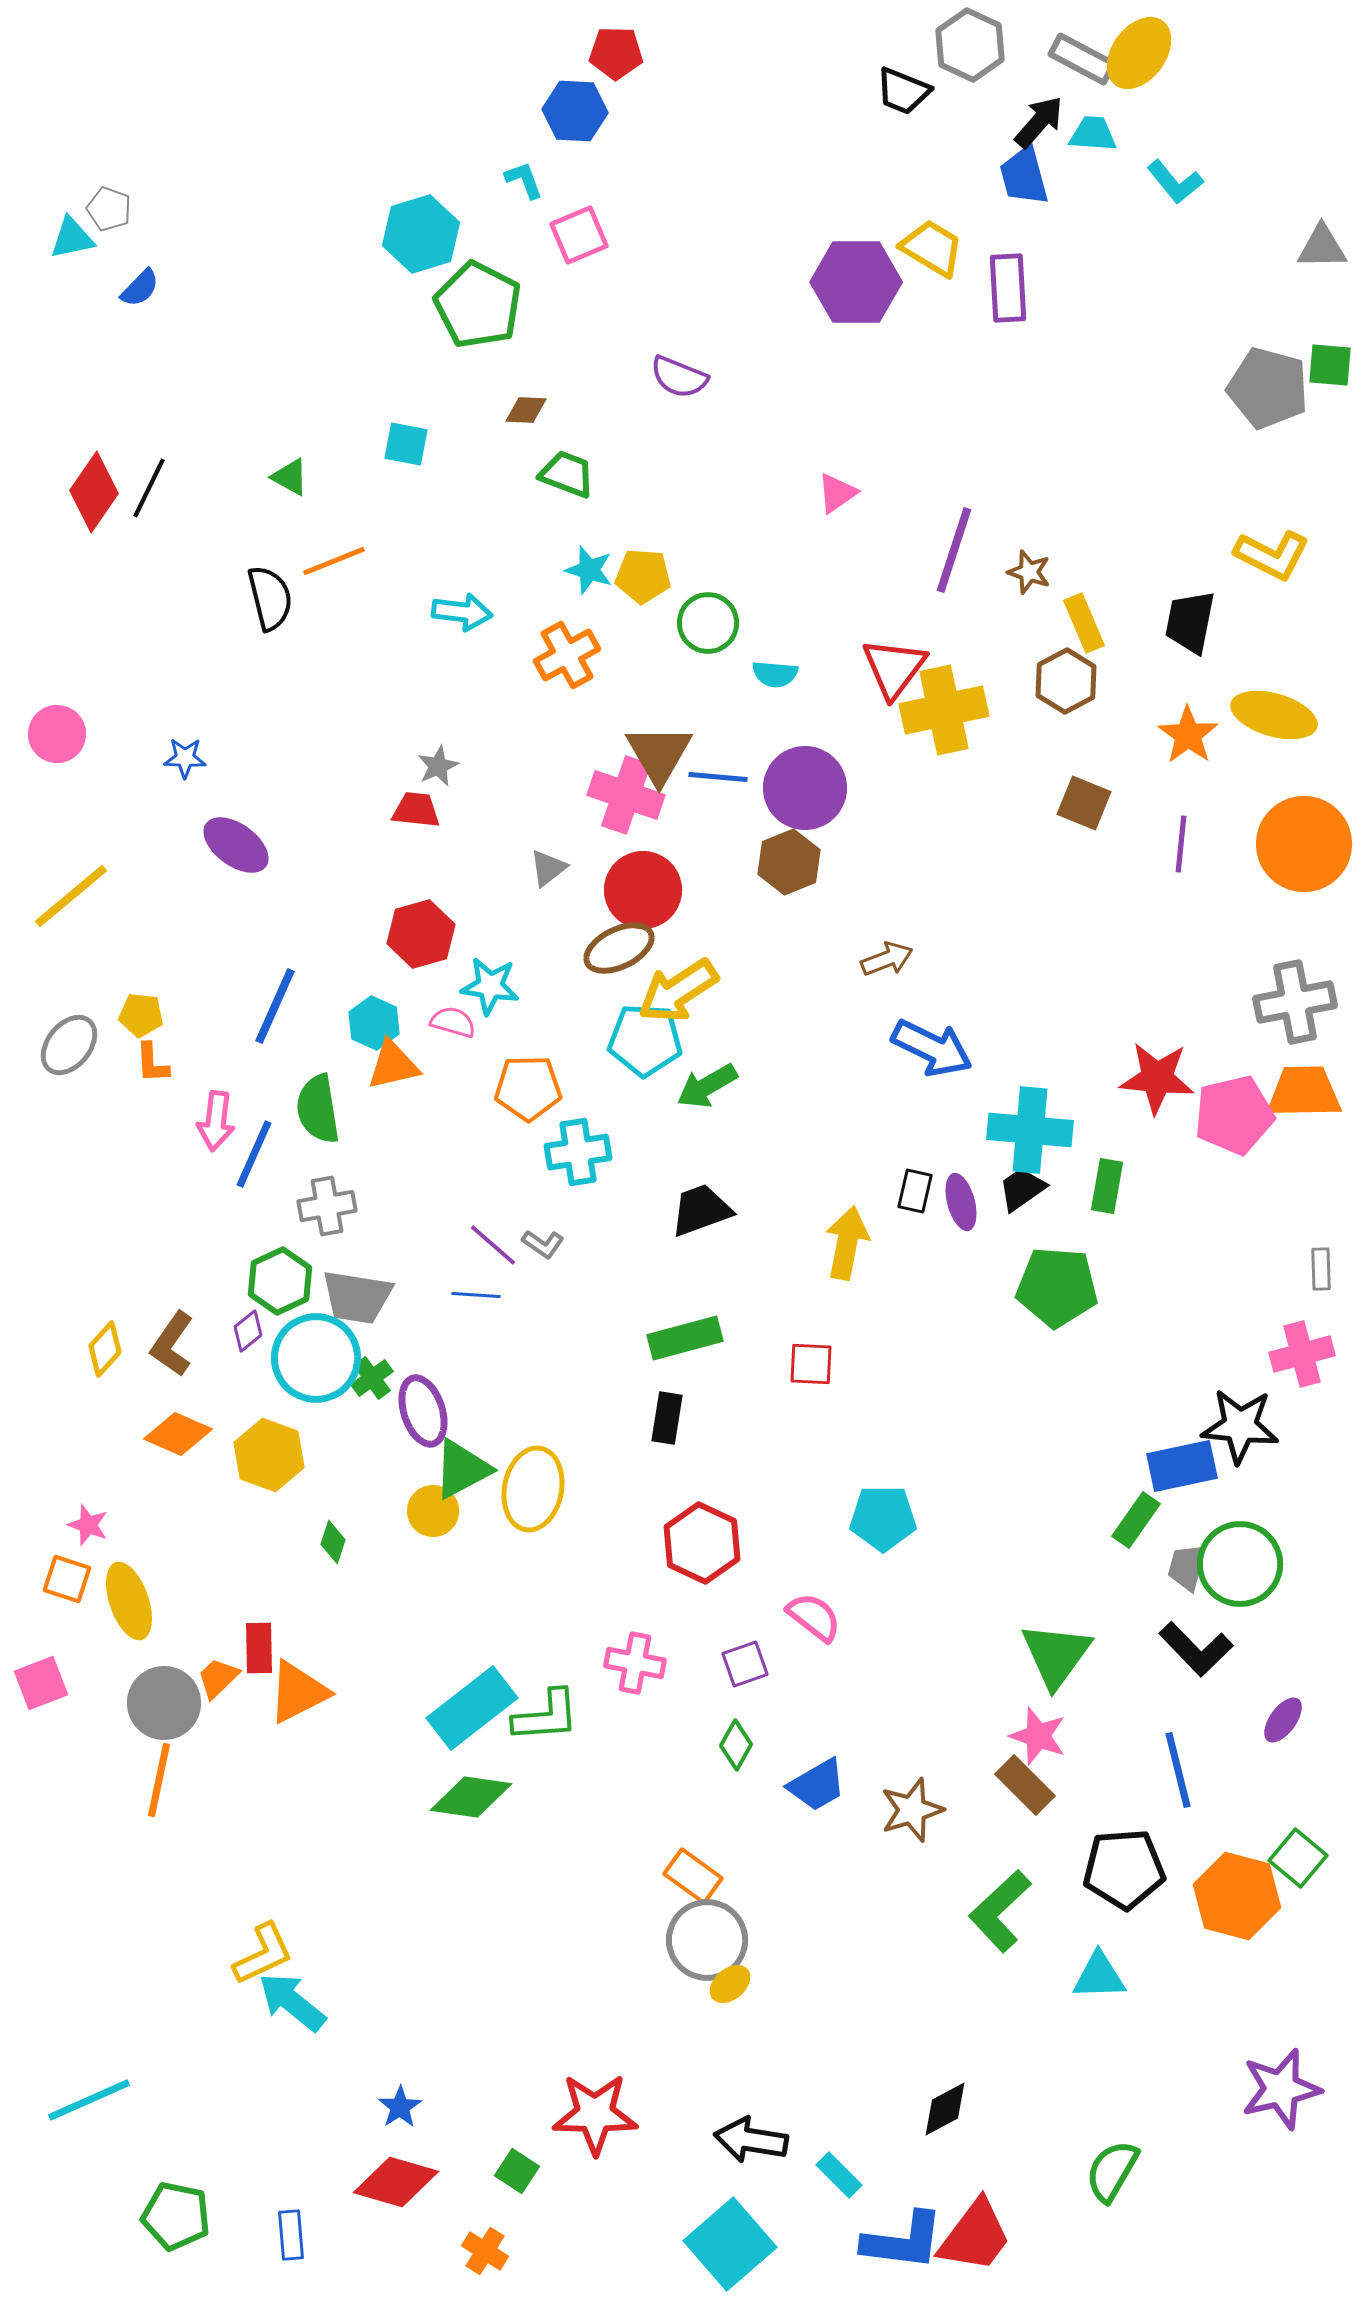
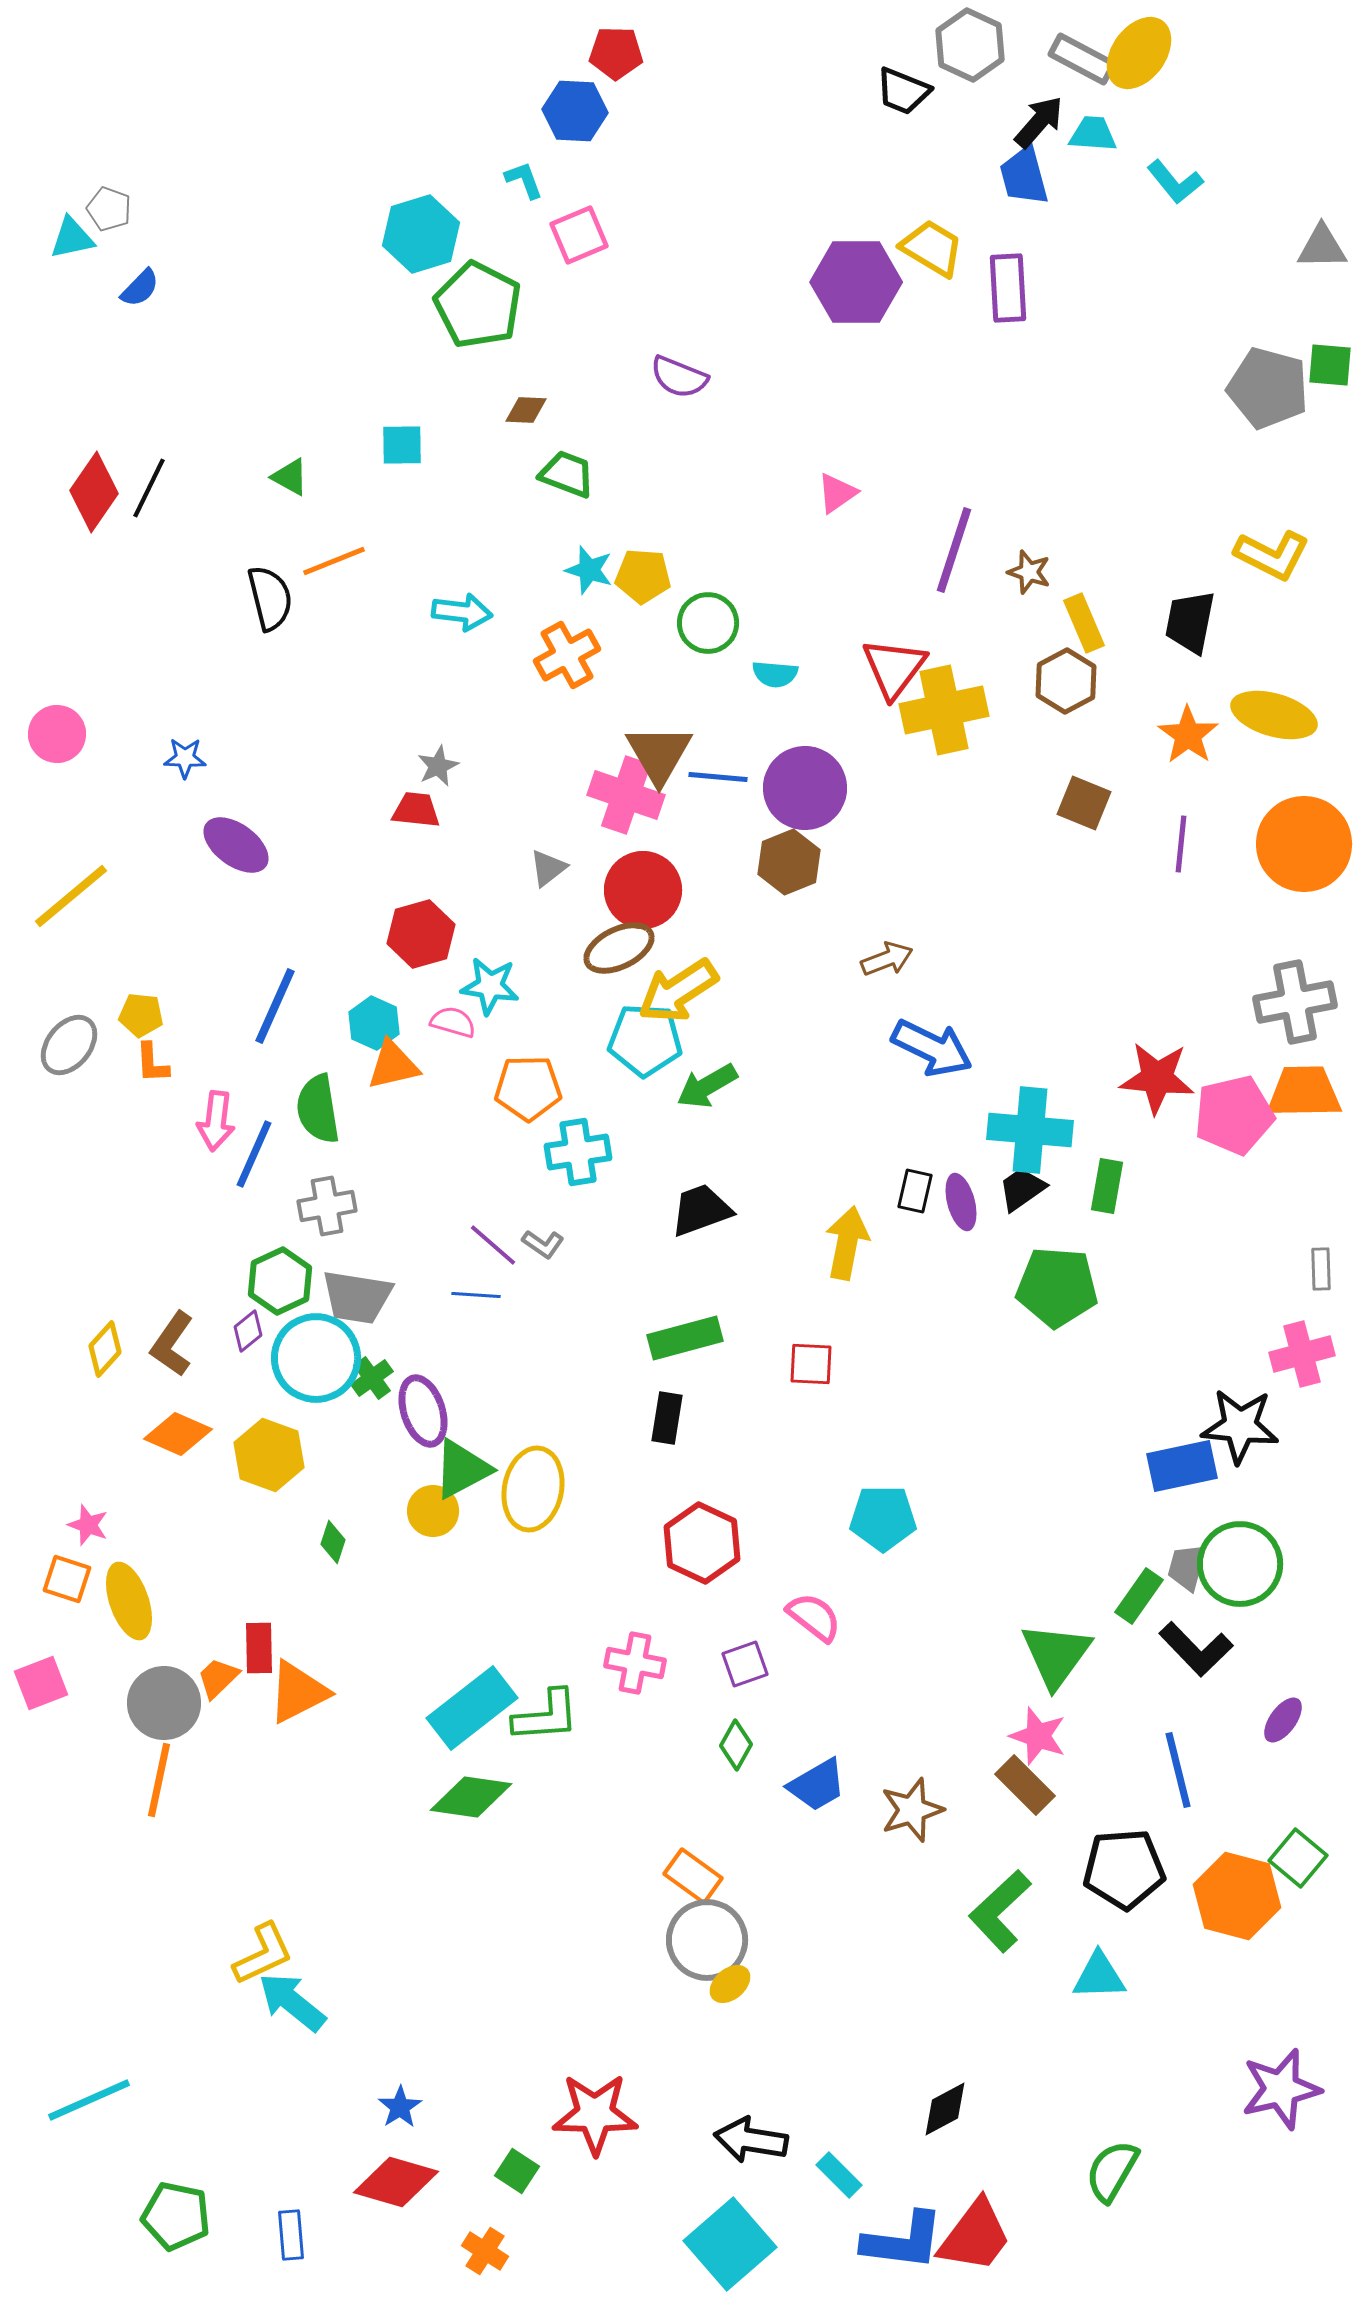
cyan square at (406, 444): moved 4 px left, 1 px down; rotated 12 degrees counterclockwise
green rectangle at (1136, 1520): moved 3 px right, 76 px down
